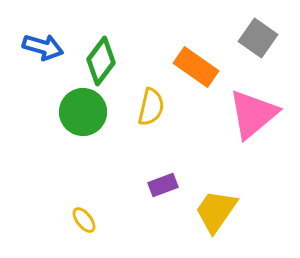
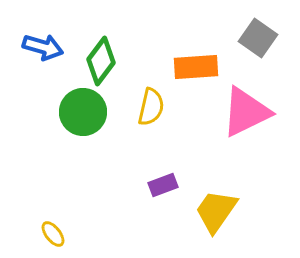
orange rectangle: rotated 39 degrees counterclockwise
pink triangle: moved 7 px left, 2 px up; rotated 14 degrees clockwise
yellow ellipse: moved 31 px left, 14 px down
